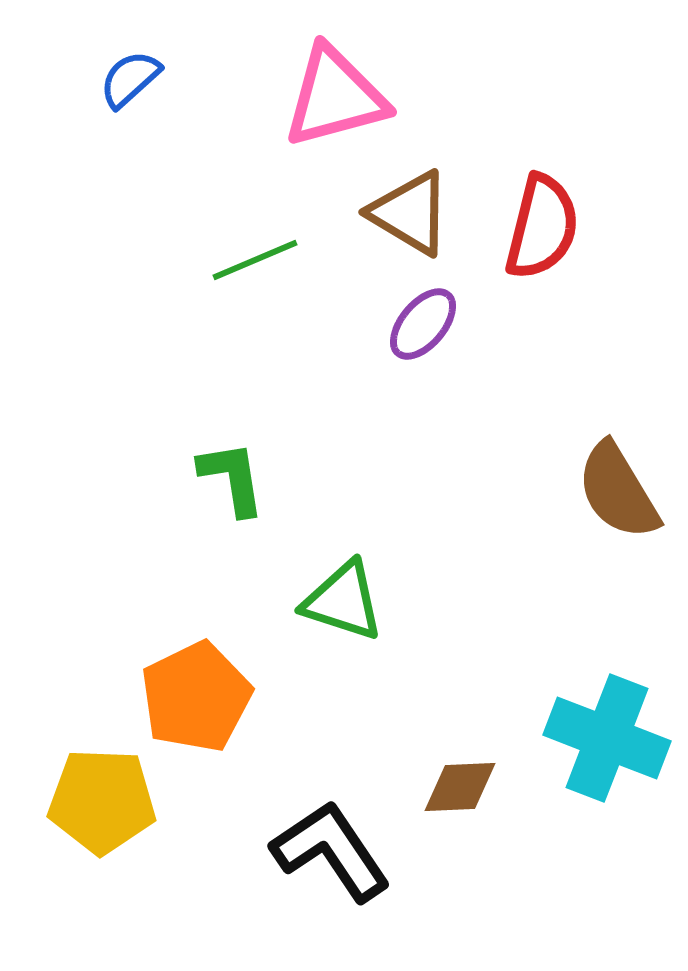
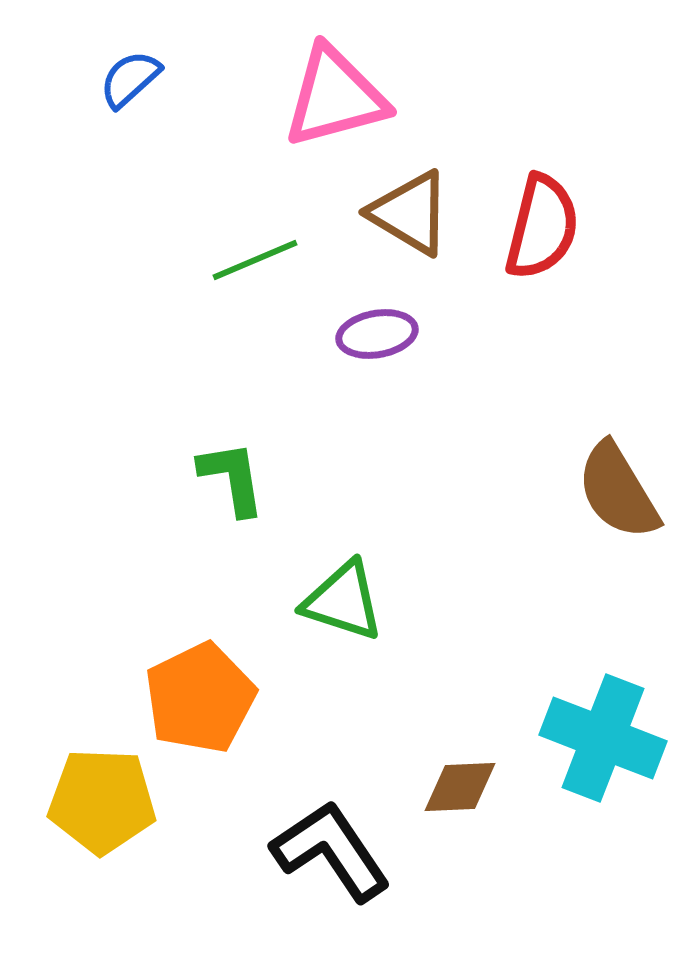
purple ellipse: moved 46 px left, 10 px down; rotated 40 degrees clockwise
orange pentagon: moved 4 px right, 1 px down
cyan cross: moved 4 px left
